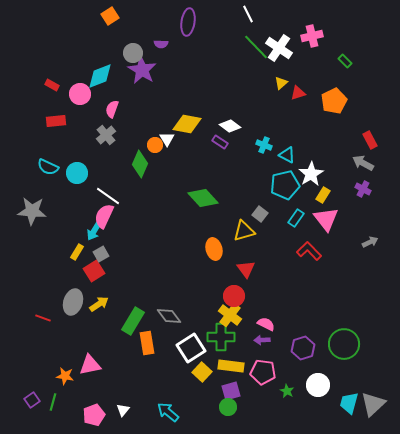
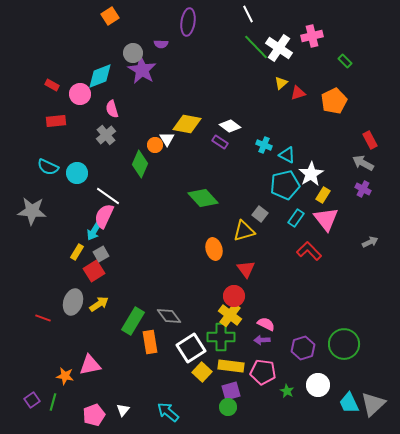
pink semicircle at (112, 109): rotated 36 degrees counterclockwise
orange rectangle at (147, 343): moved 3 px right, 1 px up
cyan trapezoid at (349, 403): rotated 40 degrees counterclockwise
